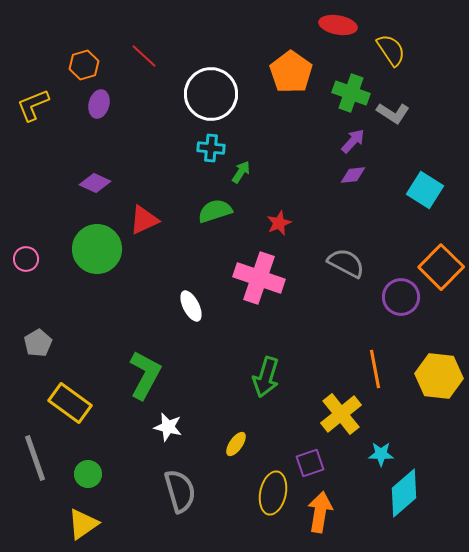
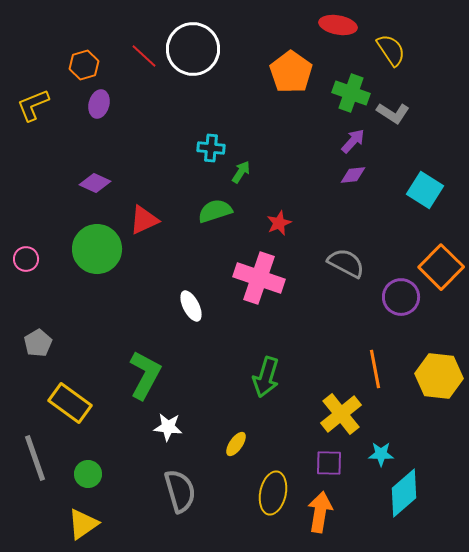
white circle at (211, 94): moved 18 px left, 45 px up
white star at (168, 427): rotated 8 degrees counterclockwise
purple square at (310, 463): moved 19 px right; rotated 20 degrees clockwise
